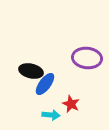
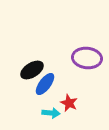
black ellipse: moved 1 px right, 1 px up; rotated 45 degrees counterclockwise
red star: moved 2 px left, 1 px up
cyan arrow: moved 2 px up
